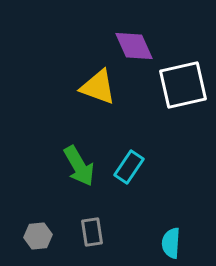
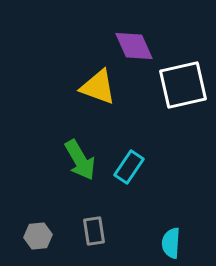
green arrow: moved 1 px right, 6 px up
gray rectangle: moved 2 px right, 1 px up
